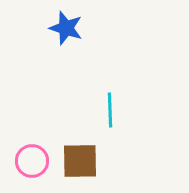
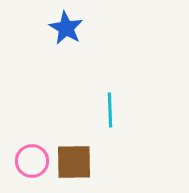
blue star: rotated 12 degrees clockwise
brown square: moved 6 px left, 1 px down
